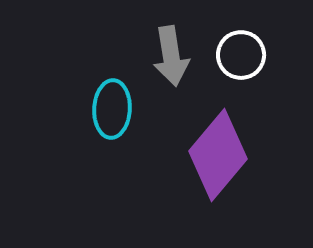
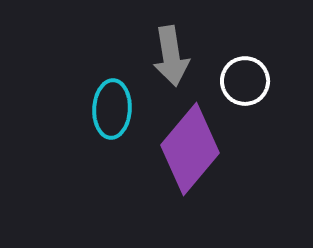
white circle: moved 4 px right, 26 px down
purple diamond: moved 28 px left, 6 px up
